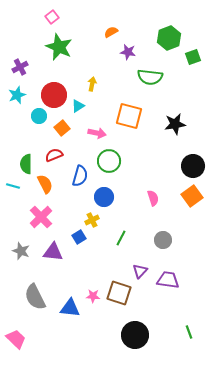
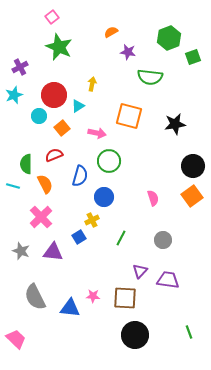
cyan star at (17, 95): moved 3 px left
brown square at (119, 293): moved 6 px right, 5 px down; rotated 15 degrees counterclockwise
